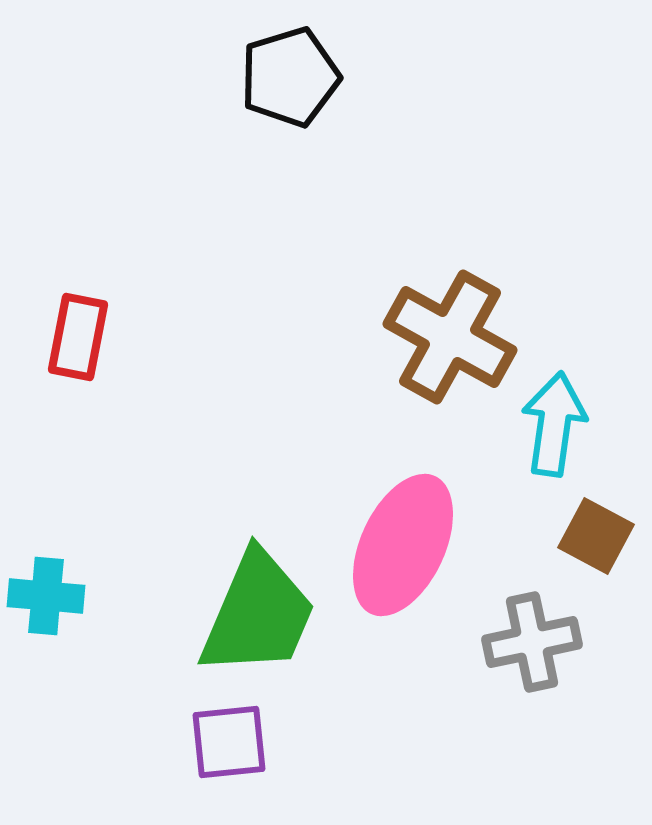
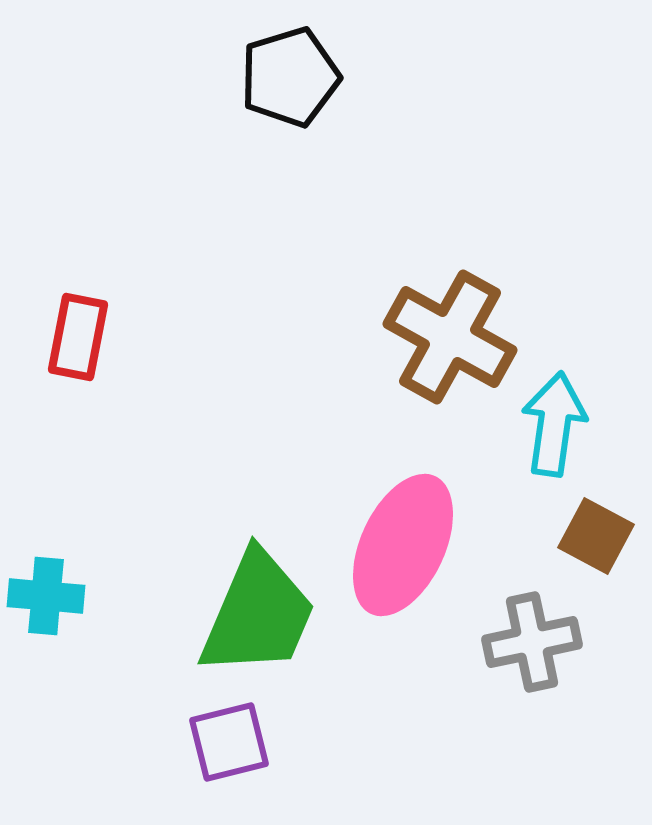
purple square: rotated 8 degrees counterclockwise
